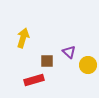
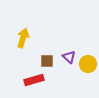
purple triangle: moved 5 px down
yellow circle: moved 1 px up
